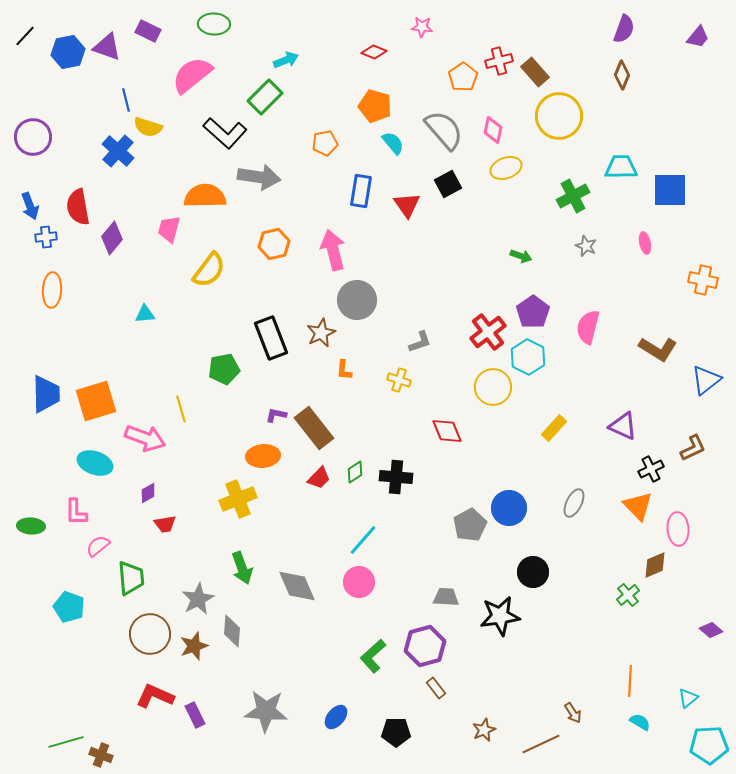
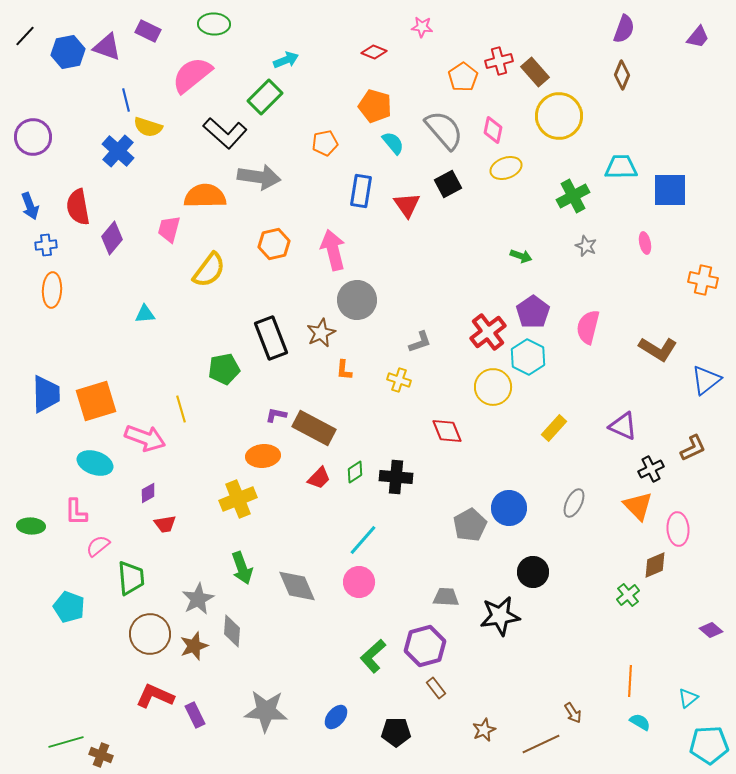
blue cross at (46, 237): moved 8 px down
brown rectangle at (314, 428): rotated 24 degrees counterclockwise
